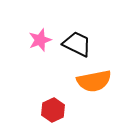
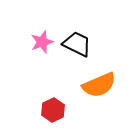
pink star: moved 2 px right, 2 px down
orange semicircle: moved 5 px right, 4 px down; rotated 12 degrees counterclockwise
